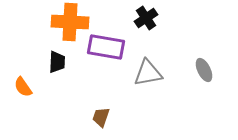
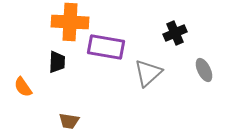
black cross: moved 29 px right, 15 px down; rotated 10 degrees clockwise
gray triangle: rotated 32 degrees counterclockwise
brown trapezoid: moved 32 px left, 4 px down; rotated 100 degrees counterclockwise
